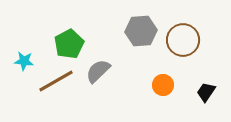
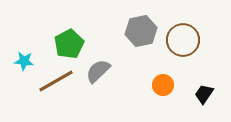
gray hexagon: rotated 8 degrees counterclockwise
black trapezoid: moved 2 px left, 2 px down
